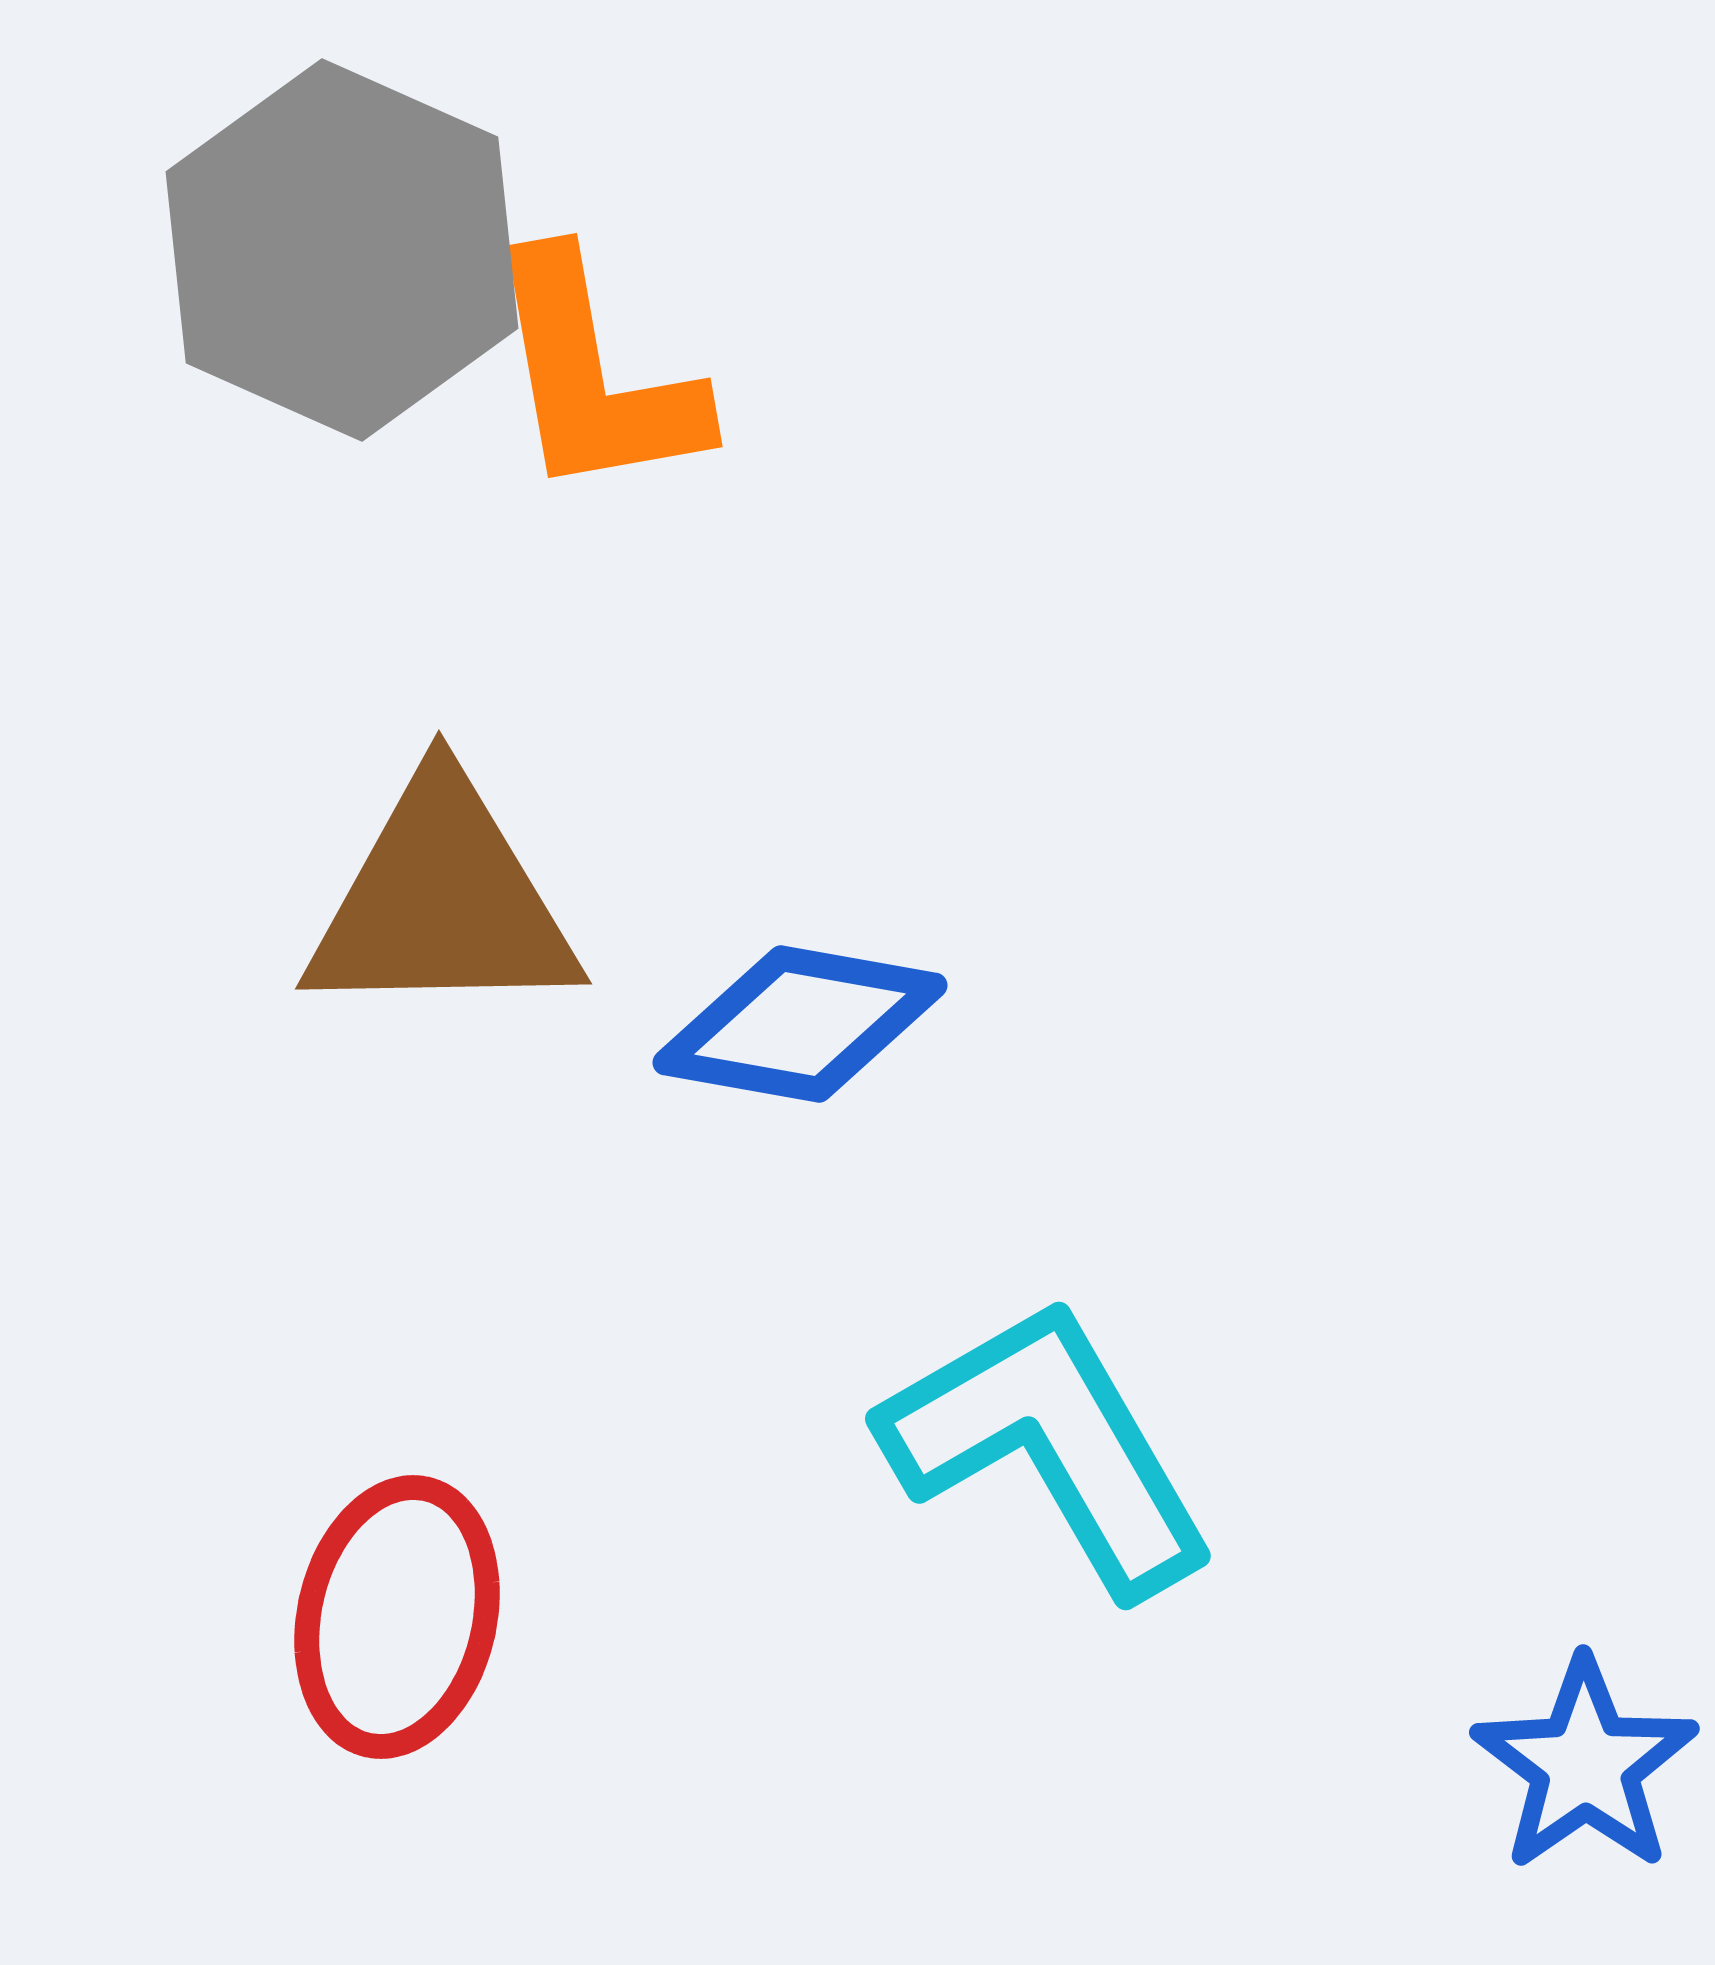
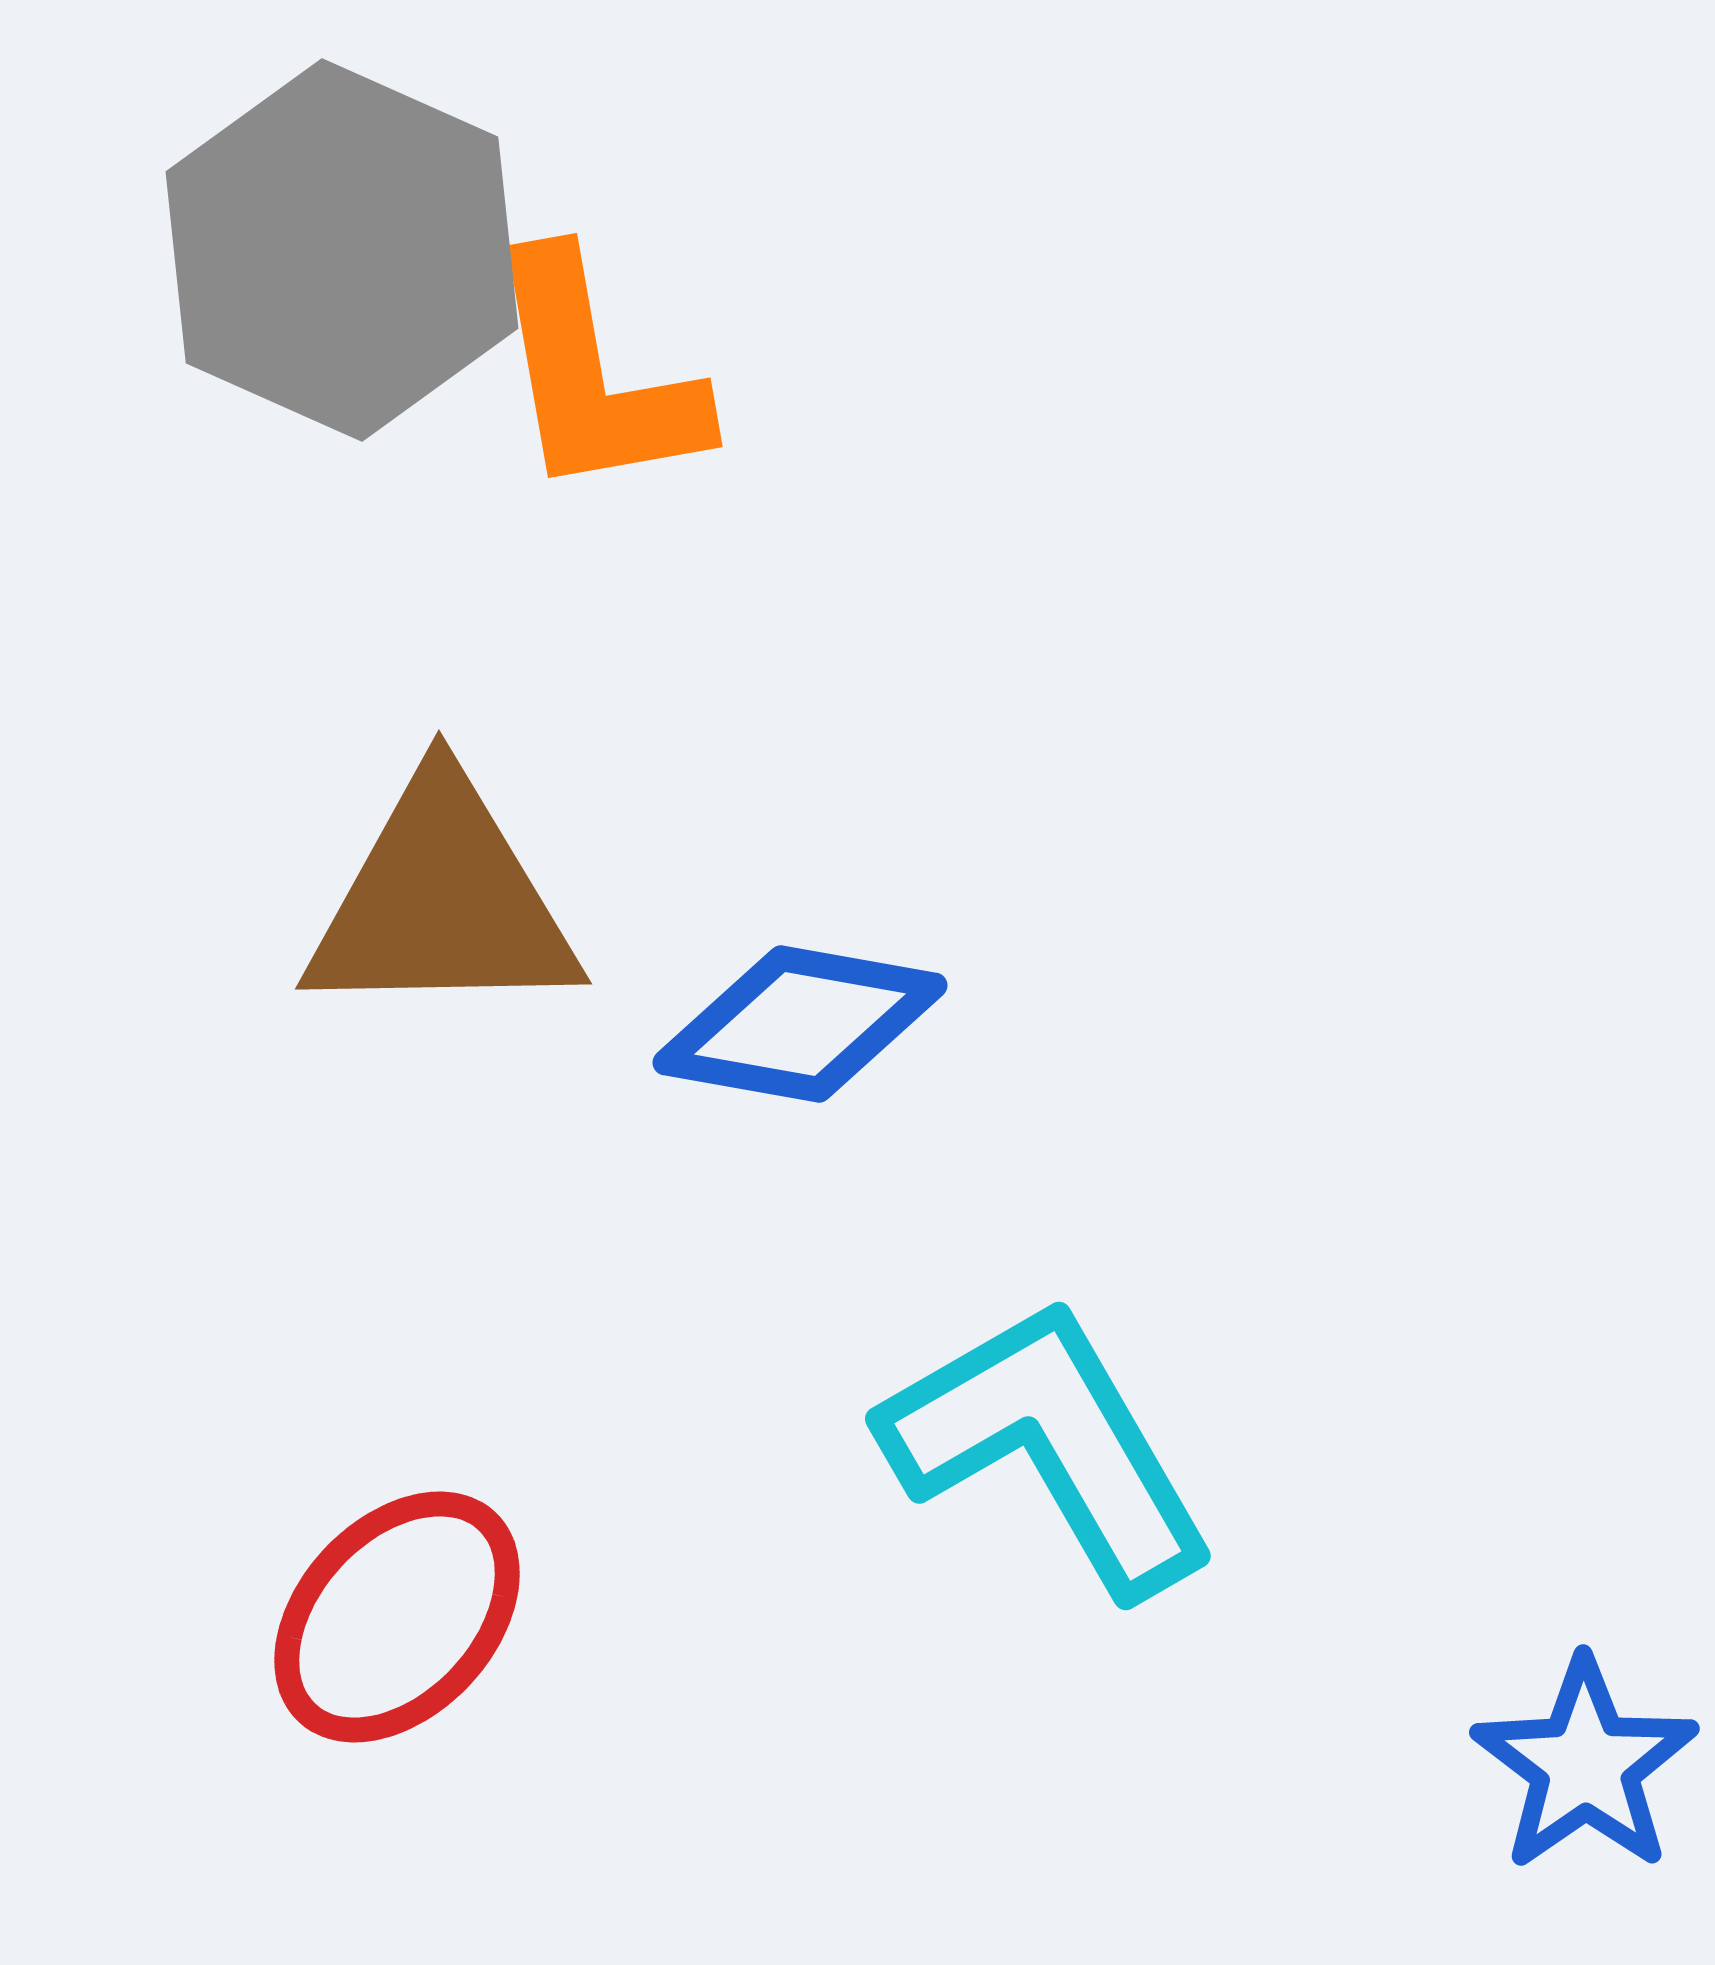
red ellipse: rotated 30 degrees clockwise
